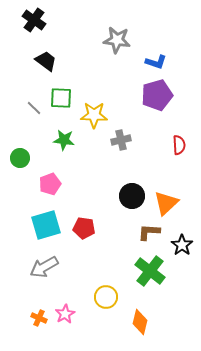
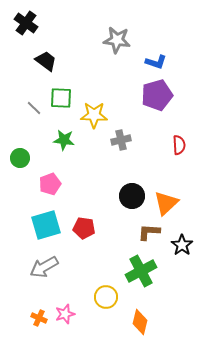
black cross: moved 8 px left, 3 px down
green cross: moved 9 px left; rotated 24 degrees clockwise
pink star: rotated 12 degrees clockwise
